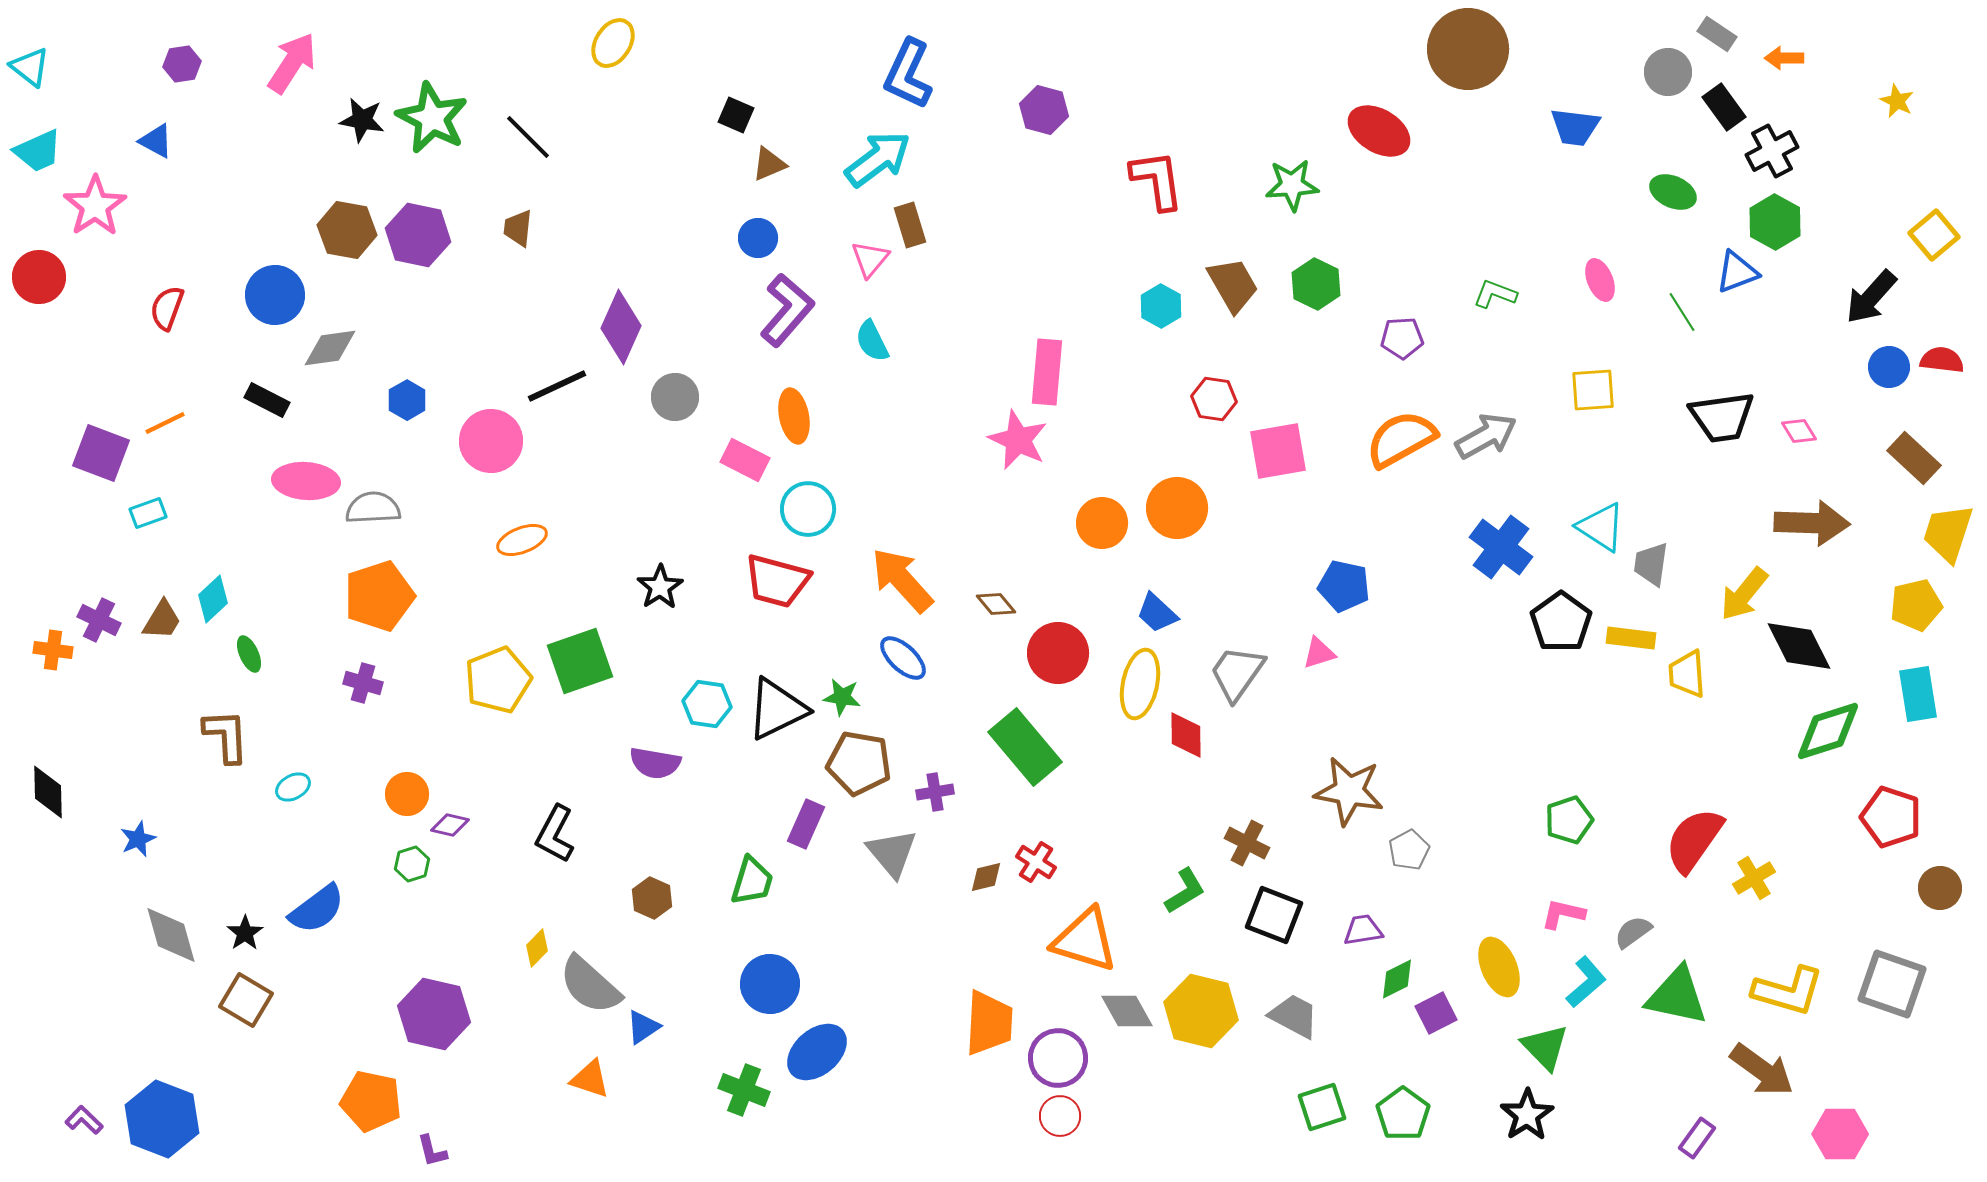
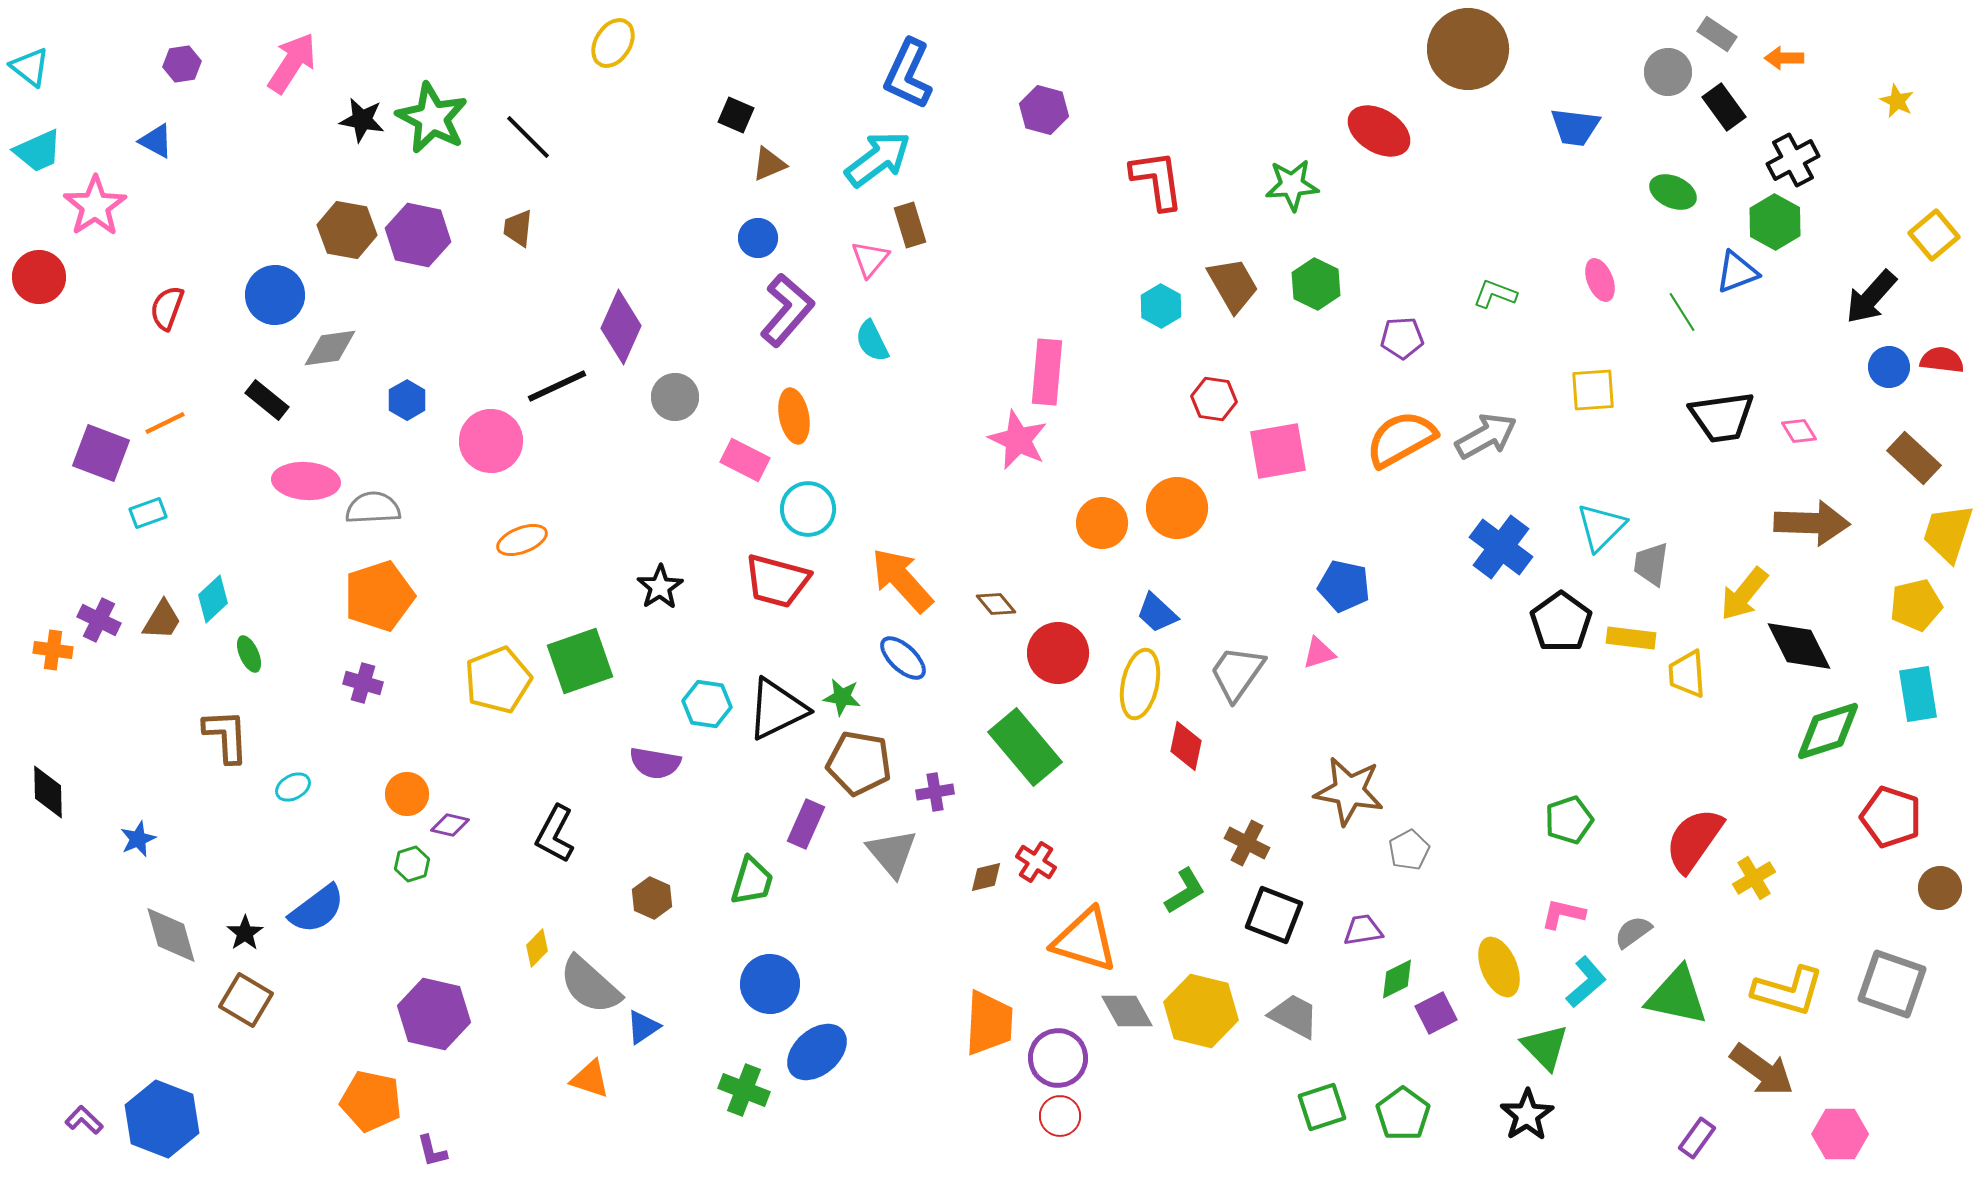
black cross at (1772, 151): moved 21 px right, 9 px down
black rectangle at (267, 400): rotated 12 degrees clockwise
cyan triangle at (1601, 527): rotated 42 degrees clockwise
red diamond at (1186, 735): moved 11 px down; rotated 12 degrees clockwise
